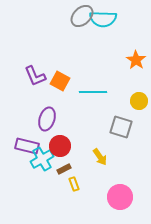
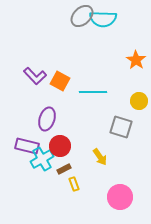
purple L-shape: rotated 20 degrees counterclockwise
